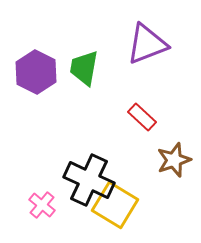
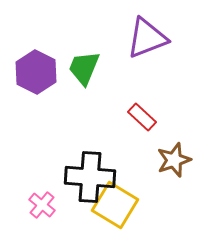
purple triangle: moved 6 px up
green trapezoid: rotated 12 degrees clockwise
black cross: moved 1 px right, 3 px up; rotated 21 degrees counterclockwise
